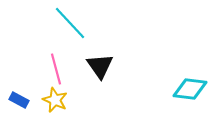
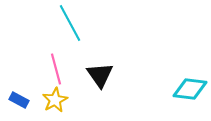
cyan line: rotated 15 degrees clockwise
black triangle: moved 9 px down
yellow star: rotated 20 degrees clockwise
